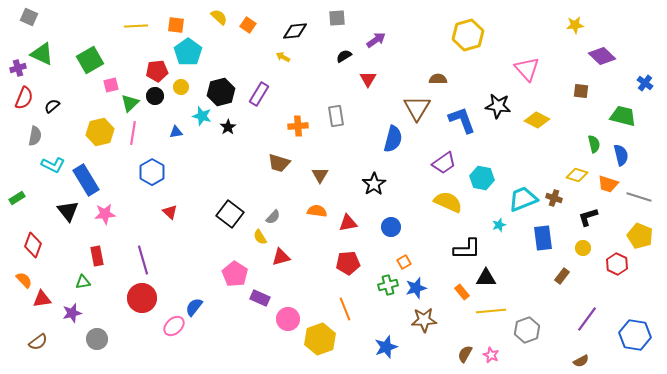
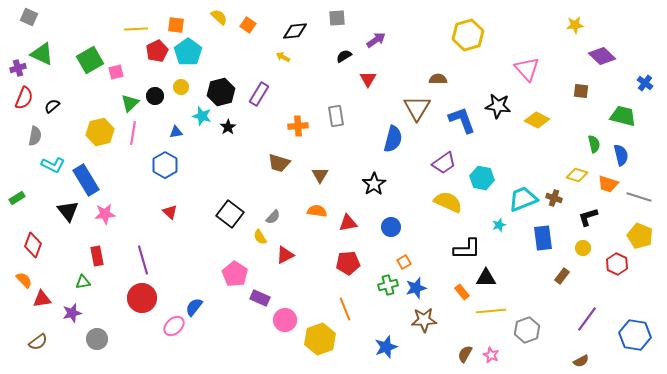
yellow line at (136, 26): moved 3 px down
red pentagon at (157, 71): moved 20 px up; rotated 20 degrees counterclockwise
pink square at (111, 85): moved 5 px right, 13 px up
blue hexagon at (152, 172): moved 13 px right, 7 px up
red triangle at (281, 257): moved 4 px right, 2 px up; rotated 12 degrees counterclockwise
pink circle at (288, 319): moved 3 px left, 1 px down
